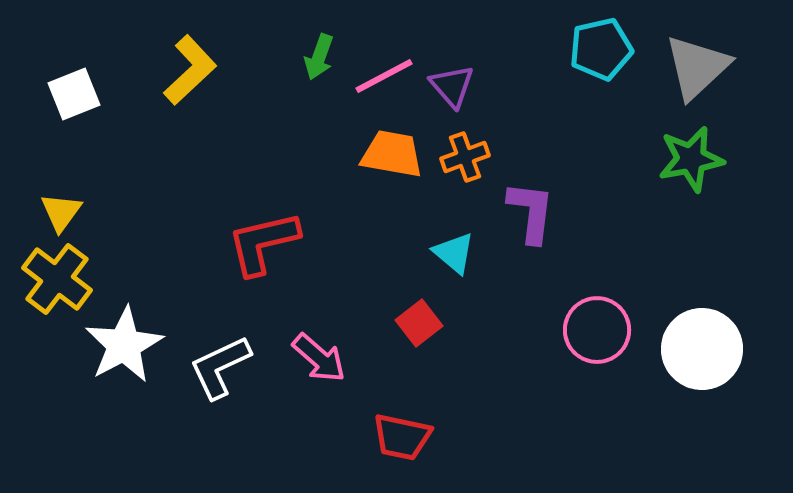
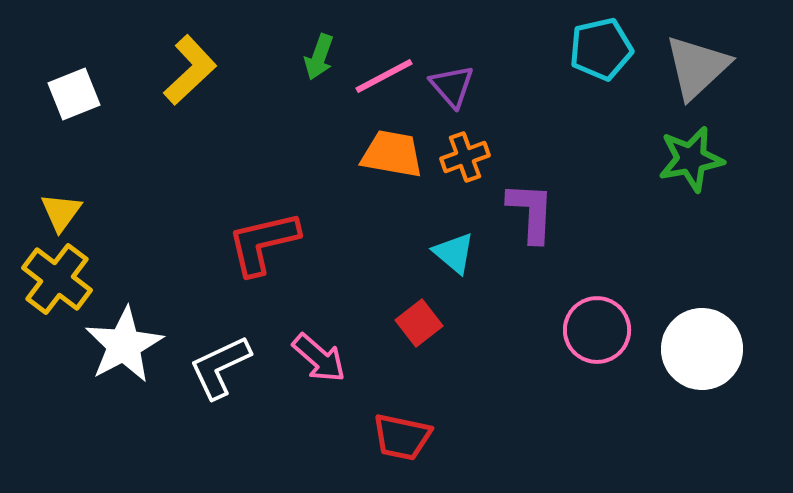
purple L-shape: rotated 4 degrees counterclockwise
